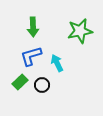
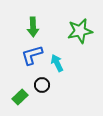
blue L-shape: moved 1 px right, 1 px up
green rectangle: moved 15 px down
